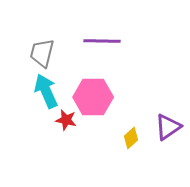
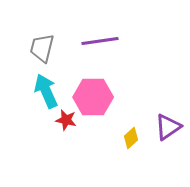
purple line: moved 2 px left; rotated 9 degrees counterclockwise
gray trapezoid: moved 5 px up
